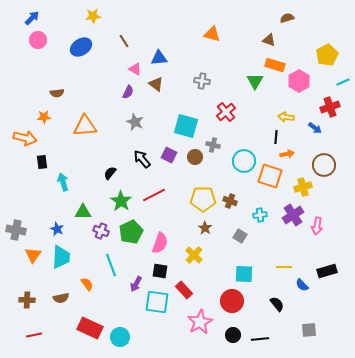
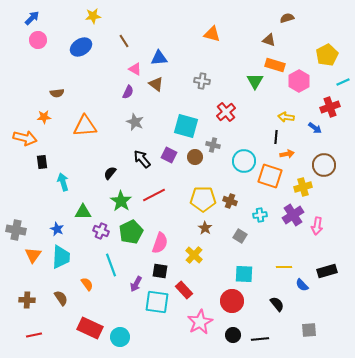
brown semicircle at (61, 298): rotated 112 degrees counterclockwise
